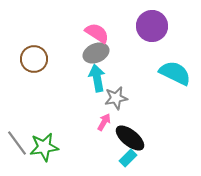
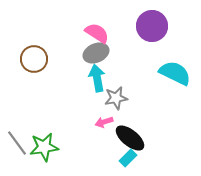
pink arrow: rotated 138 degrees counterclockwise
